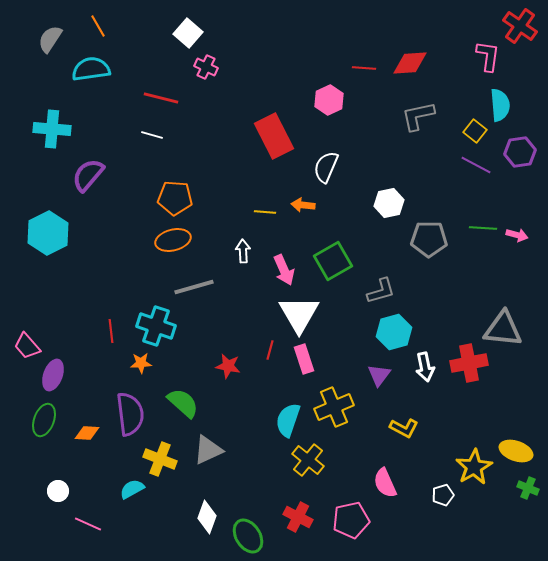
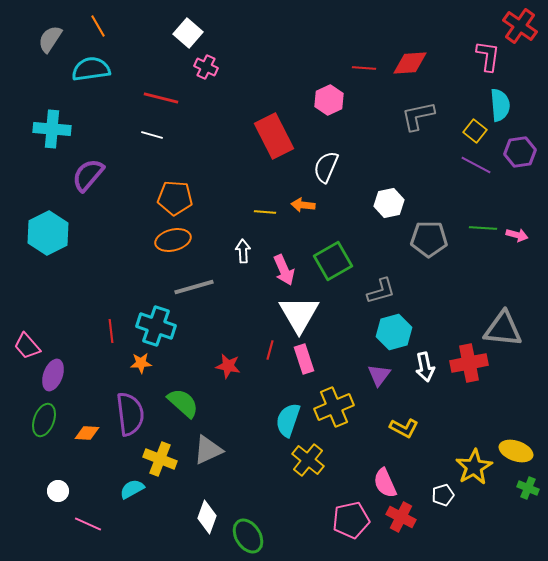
red cross at (298, 517): moved 103 px right
